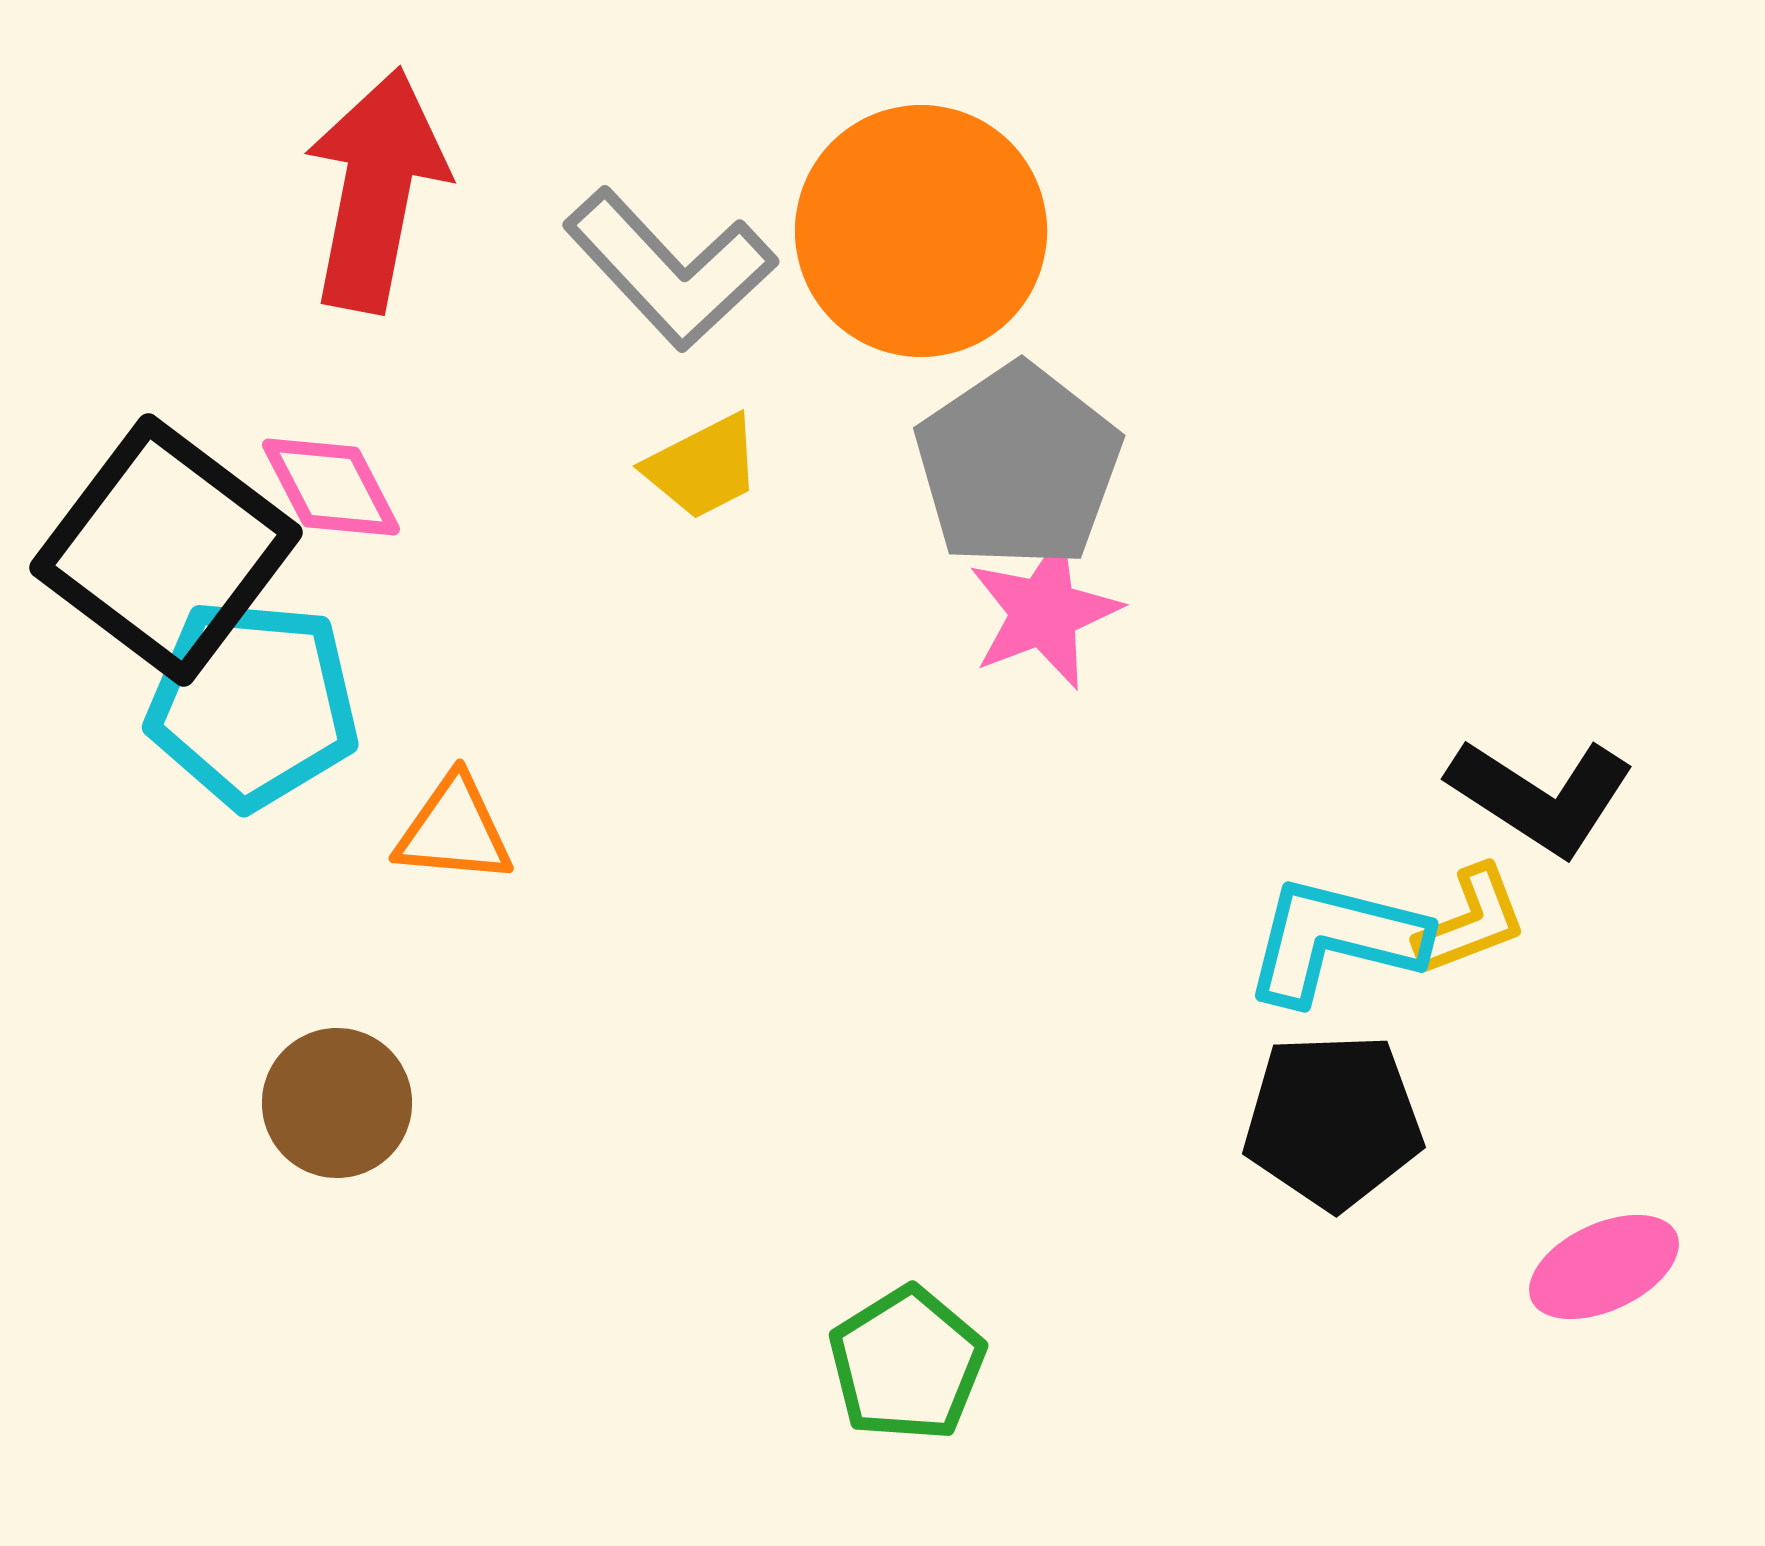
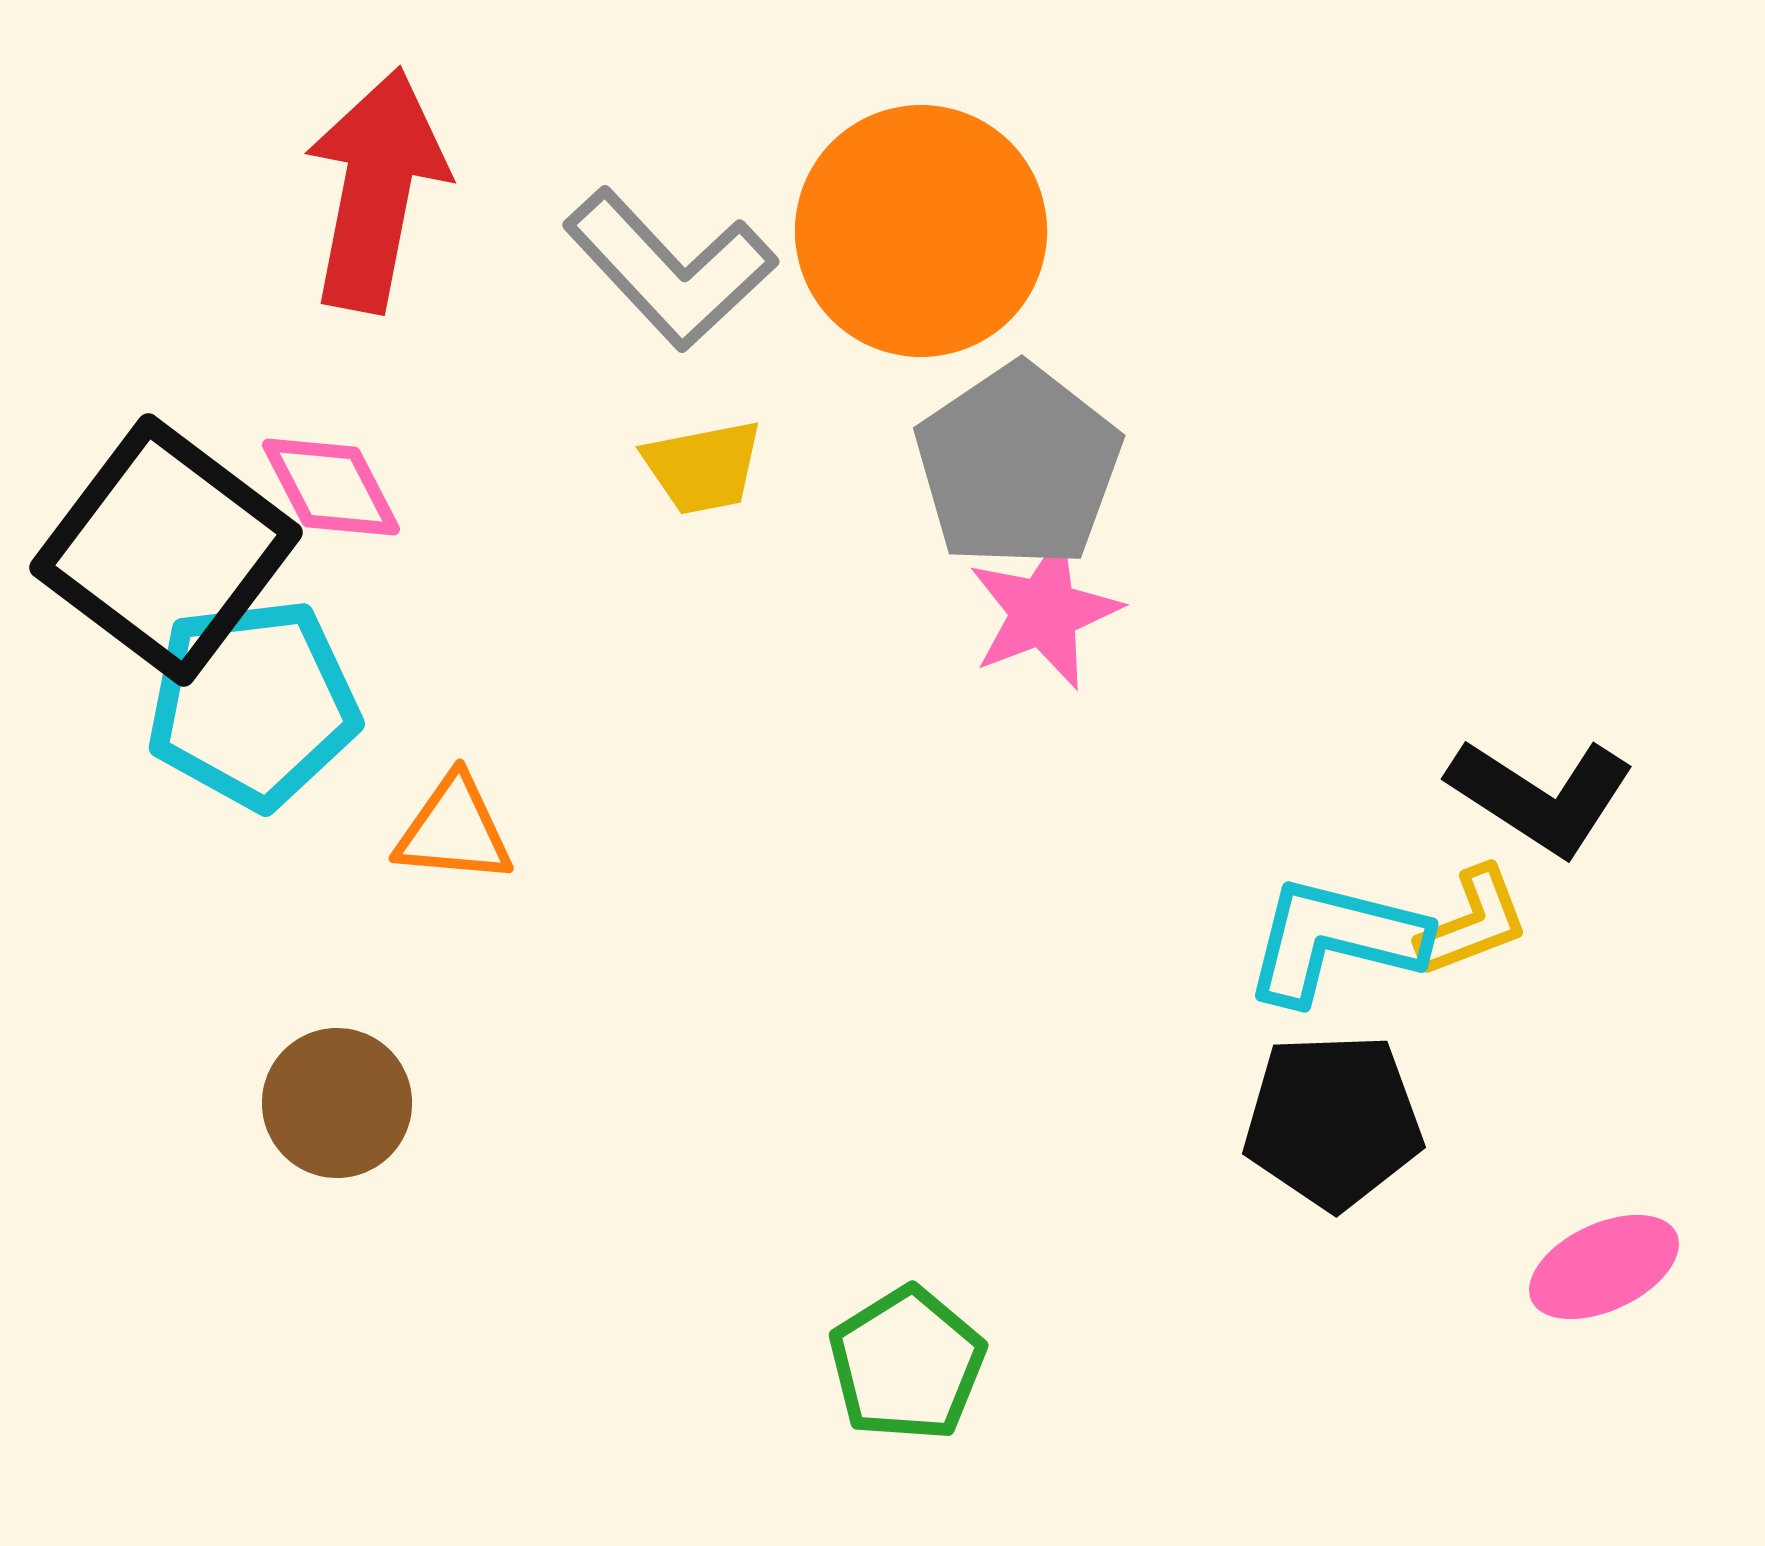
yellow trapezoid: rotated 16 degrees clockwise
cyan pentagon: rotated 12 degrees counterclockwise
yellow L-shape: moved 2 px right, 1 px down
